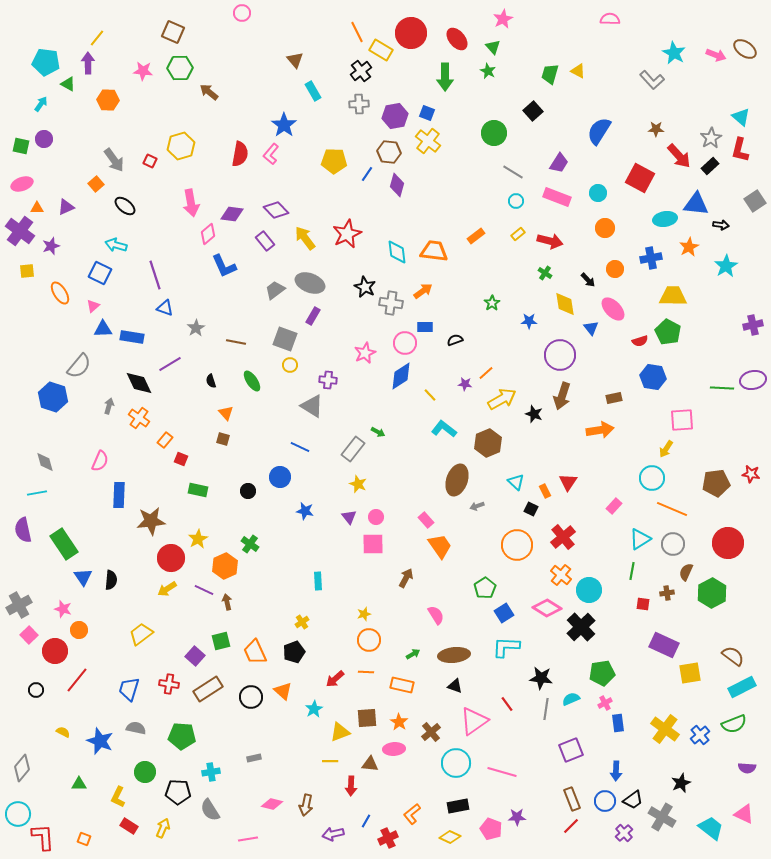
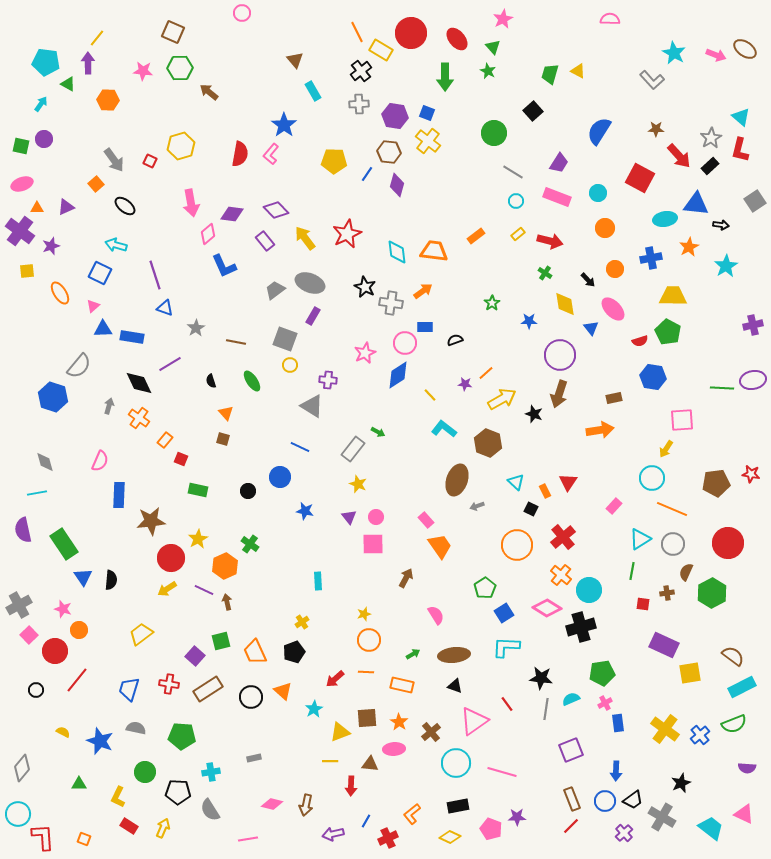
purple hexagon at (395, 116): rotated 20 degrees clockwise
blue diamond at (401, 376): moved 3 px left, 1 px up
brown arrow at (562, 396): moved 3 px left, 2 px up
brown hexagon at (488, 443): rotated 16 degrees counterclockwise
black cross at (581, 627): rotated 28 degrees clockwise
